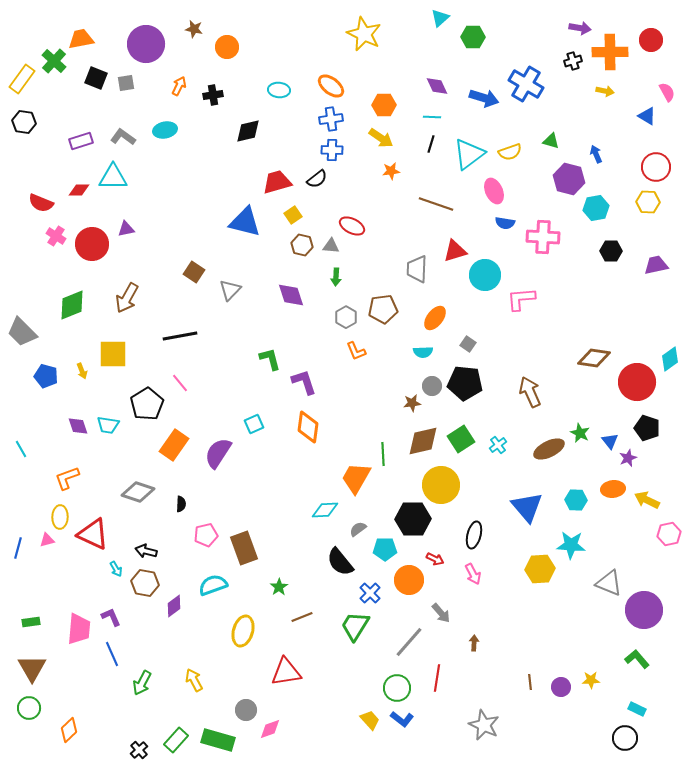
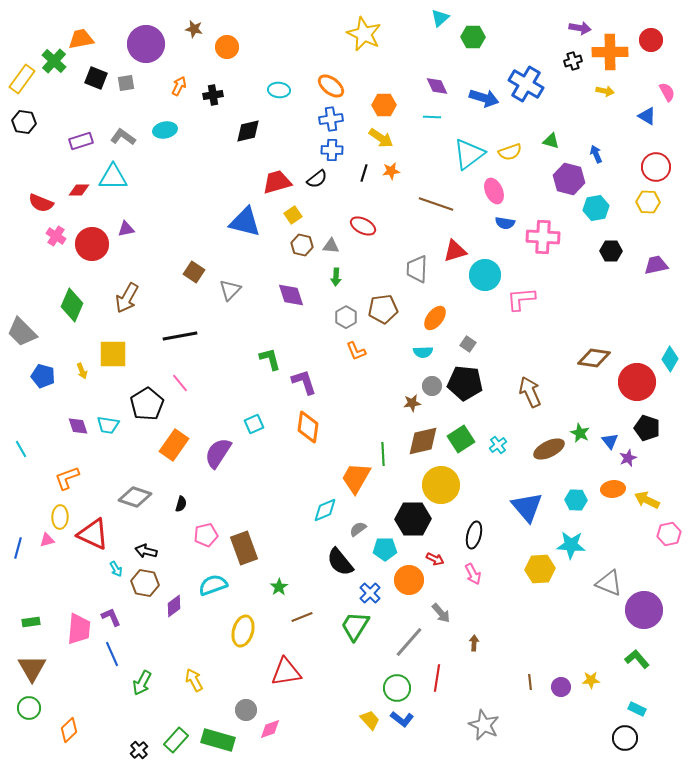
black line at (431, 144): moved 67 px left, 29 px down
red ellipse at (352, 226): moved 11 px right
green diamond at (72, 305): rotated 44 degrees counterclockwise
cyan diamond at (670, 359): rotated 25 degrees counterclockwise
blue pentagon at (46, 376): moved 3 px left
gray diamond at (138, 492): moved 3 px left, 5 px down
black semicircle at (181, 504): rotated 14 degrees clockwise
cyan diamond at (325, 510): rotated 20 degrees counterclockwise
